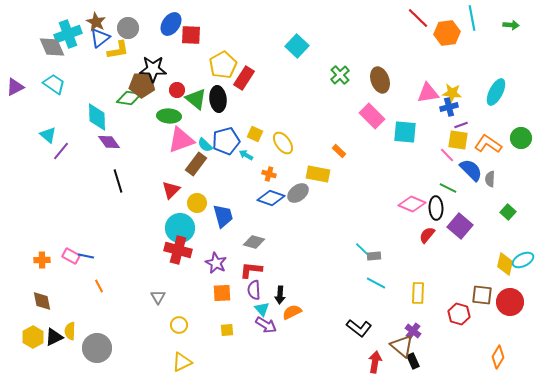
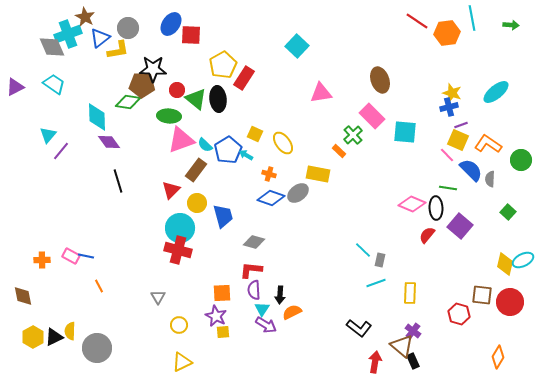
red line at (418, 18): moved 1 px left, 3 px down; rotated 10 degrees counterclockwise
brown star at (96, 22): moved 11 px left, 5 px up
green cross at (340, 75): moved 13 px right, 60 px down
cyan ellipse at (496, 92): rotated 24 degrees clockwise
pink triangle at (428, 93): moved 107 px left
yellow star at (452, 93): rotated 12 degrees clockwise
green diamond at (129, 98): moved 1 px left, 4 px down
cyan triangle at (48, 135): rotated 30 degrees clockwise
green circle at (521, 138): moved 22 px down
yellow square at (458, 140): rotated 15 degrees clockwise
blue pentagon at (226, 141): moved 2 px right, 9 px down; rotated 16 degrees counterclockwise
brown rectangle at (196, 164): moved 6 px down
green line at (448, 188): rotated 18 degrees counterclockwise
gray rectangle at (374, 256): moved 6 px right, 4 px down; rotated 72 degrees counterclockwise
purple star at (216, 263): moved 53 px down
cyan line at (376, 283): rotated 48 degrees counterclockwise
yellow rectangle at (418, 293): moved 8 px left
brown diamond at (42, 301): moved 19 px left, 5 px up
cyan triangle at (262, 309): rotated 14 degrees clockwise
yellow square at (227, 330): moved 4 px left, 2 px down
